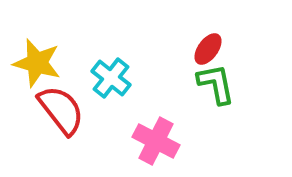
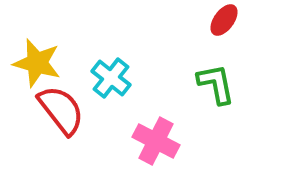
red ellipse: moved 16 px right, 29 px up
